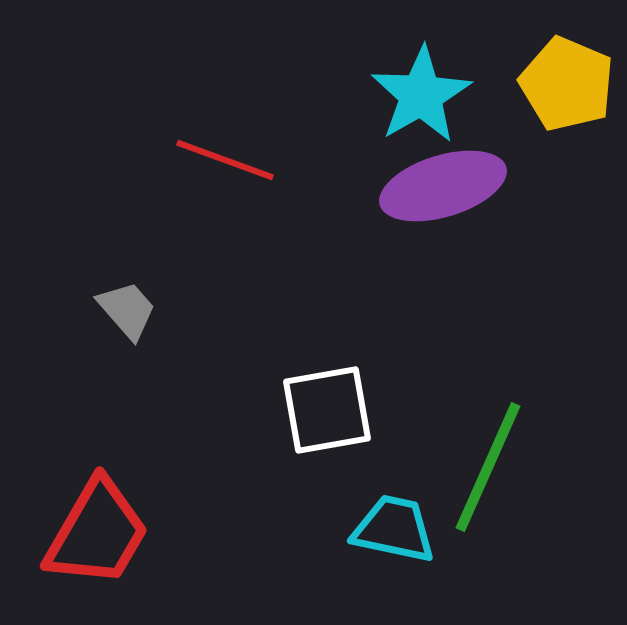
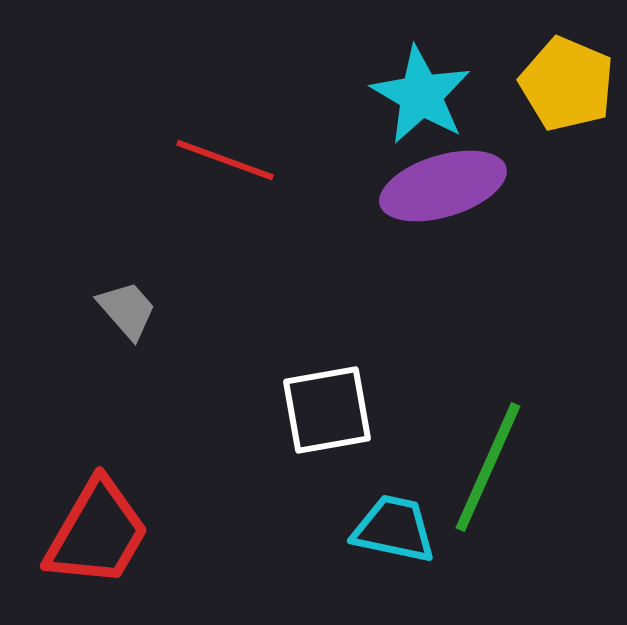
cyan star: rotated 12 degrees counterclockwise
